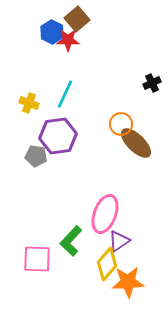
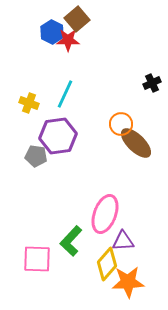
purple triangle: moved 4 px right; rotated 30 degrees clockwise
